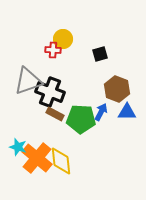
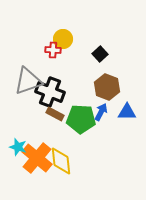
black square: rotated 28 degrees counterclockwise
brown hexagon: moved 10 px left, 2 px up
